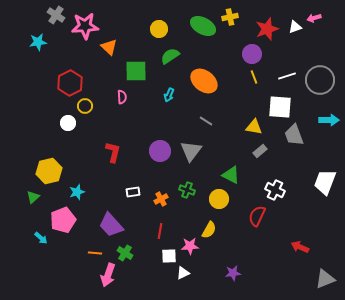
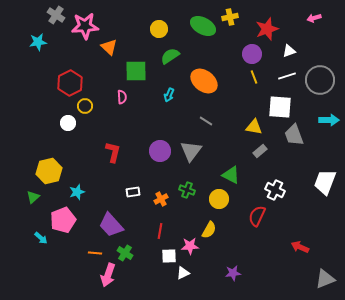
white triangle at (295, 27): moved 6 px left, 24 px down
